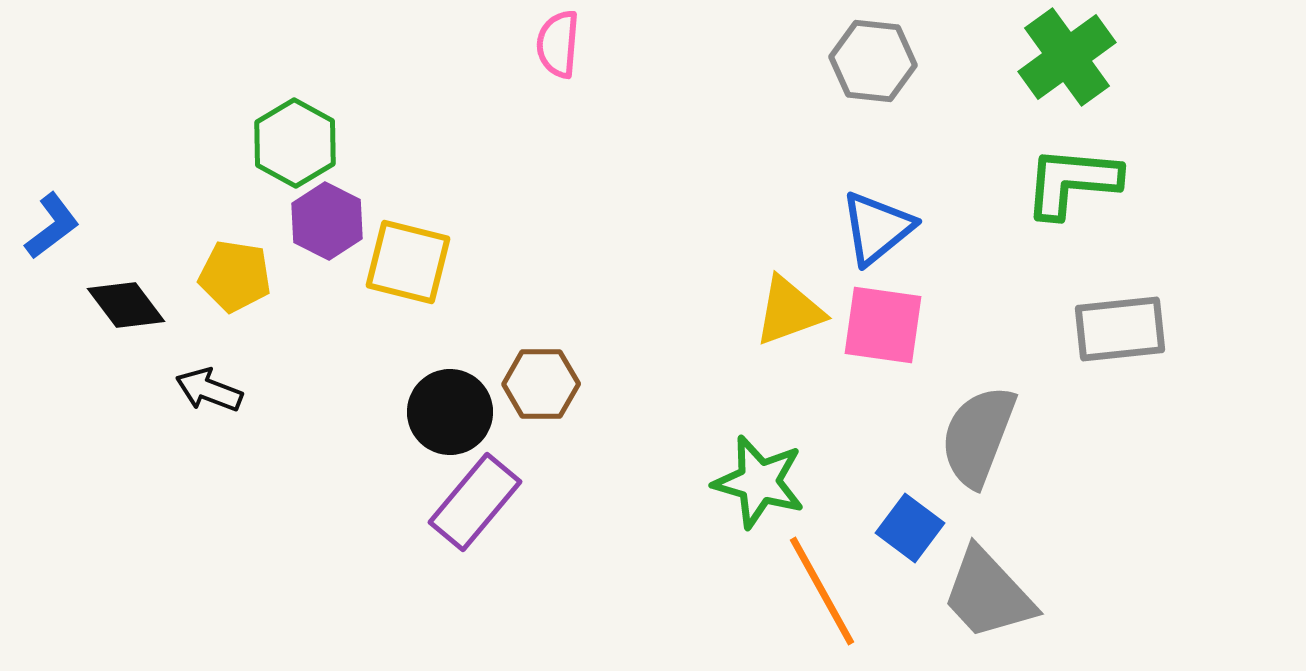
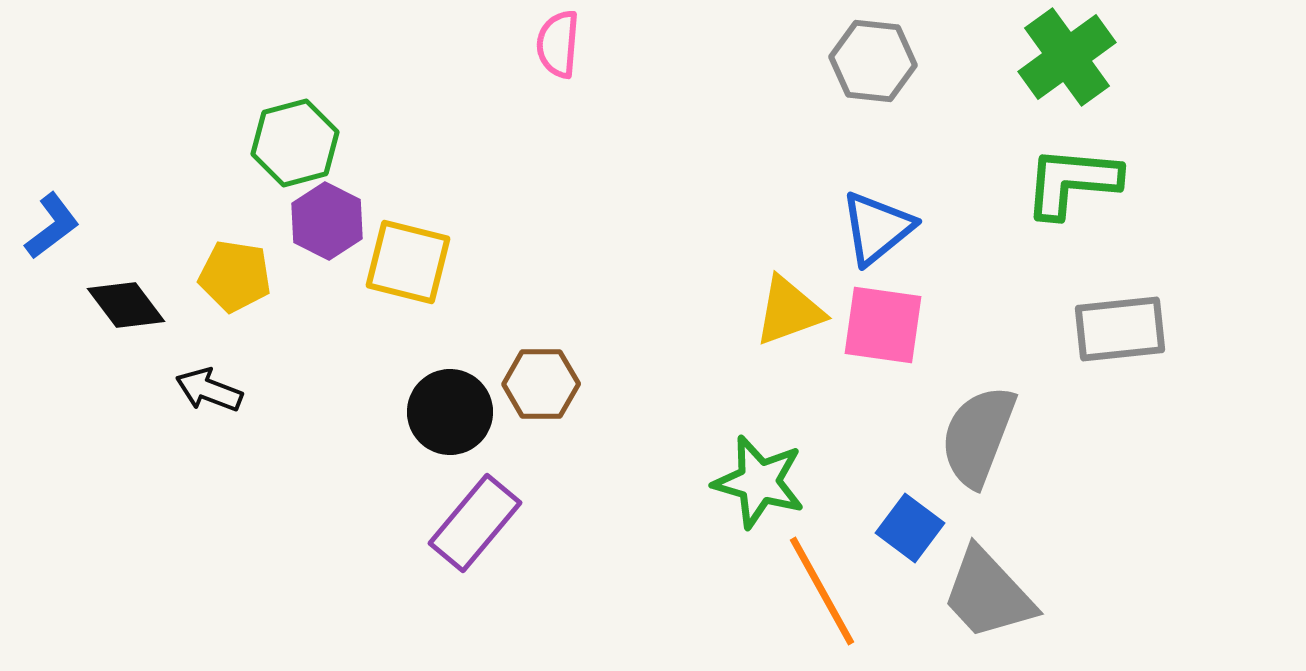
green hexagon: rotated 16 degrees clockwise
purple rectangle: moved 21 px down
